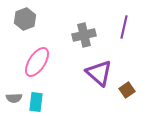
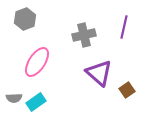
cyan rectangle: rotated 48 degrees clockwise
